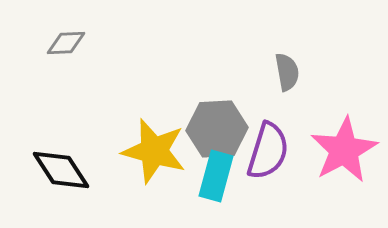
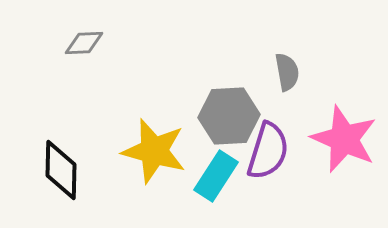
gray diamond: moved 18 px right
gray hexagon: moved 12 px right, 13 px up
pink star: moved 11 px up; rotated 20 degrees counterclockwise
black diamond: rotated 34 degrees clockwise
cyan rectangle: rotated 18 degrees clockwise
